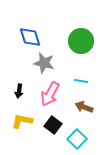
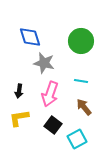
pink arrow: rotated 10 degrees counterclockwise
brown arrow: rotated 30 degrees clockwise
yellow L-shape: moved 3 px left, 3 px up; rotated 20 degrees counterclockwise
cyan square: rotated 18 degrees clockwise
